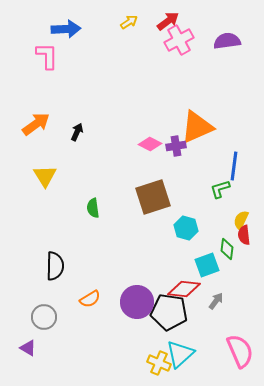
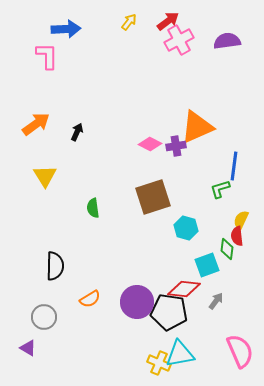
yellow arrow: rotated 18 degrees counterclockwise
red semicircle: moved 7 px left, 1 px down
cyan triangle: rotated 32 degrees clockwise
